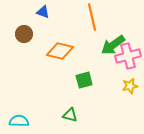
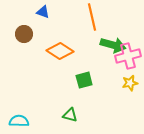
green arrow: rotated 130 degrees counterclockwise
orange diamond: rotated 20 degrees clockwise
yellow star: moved 3 px up
